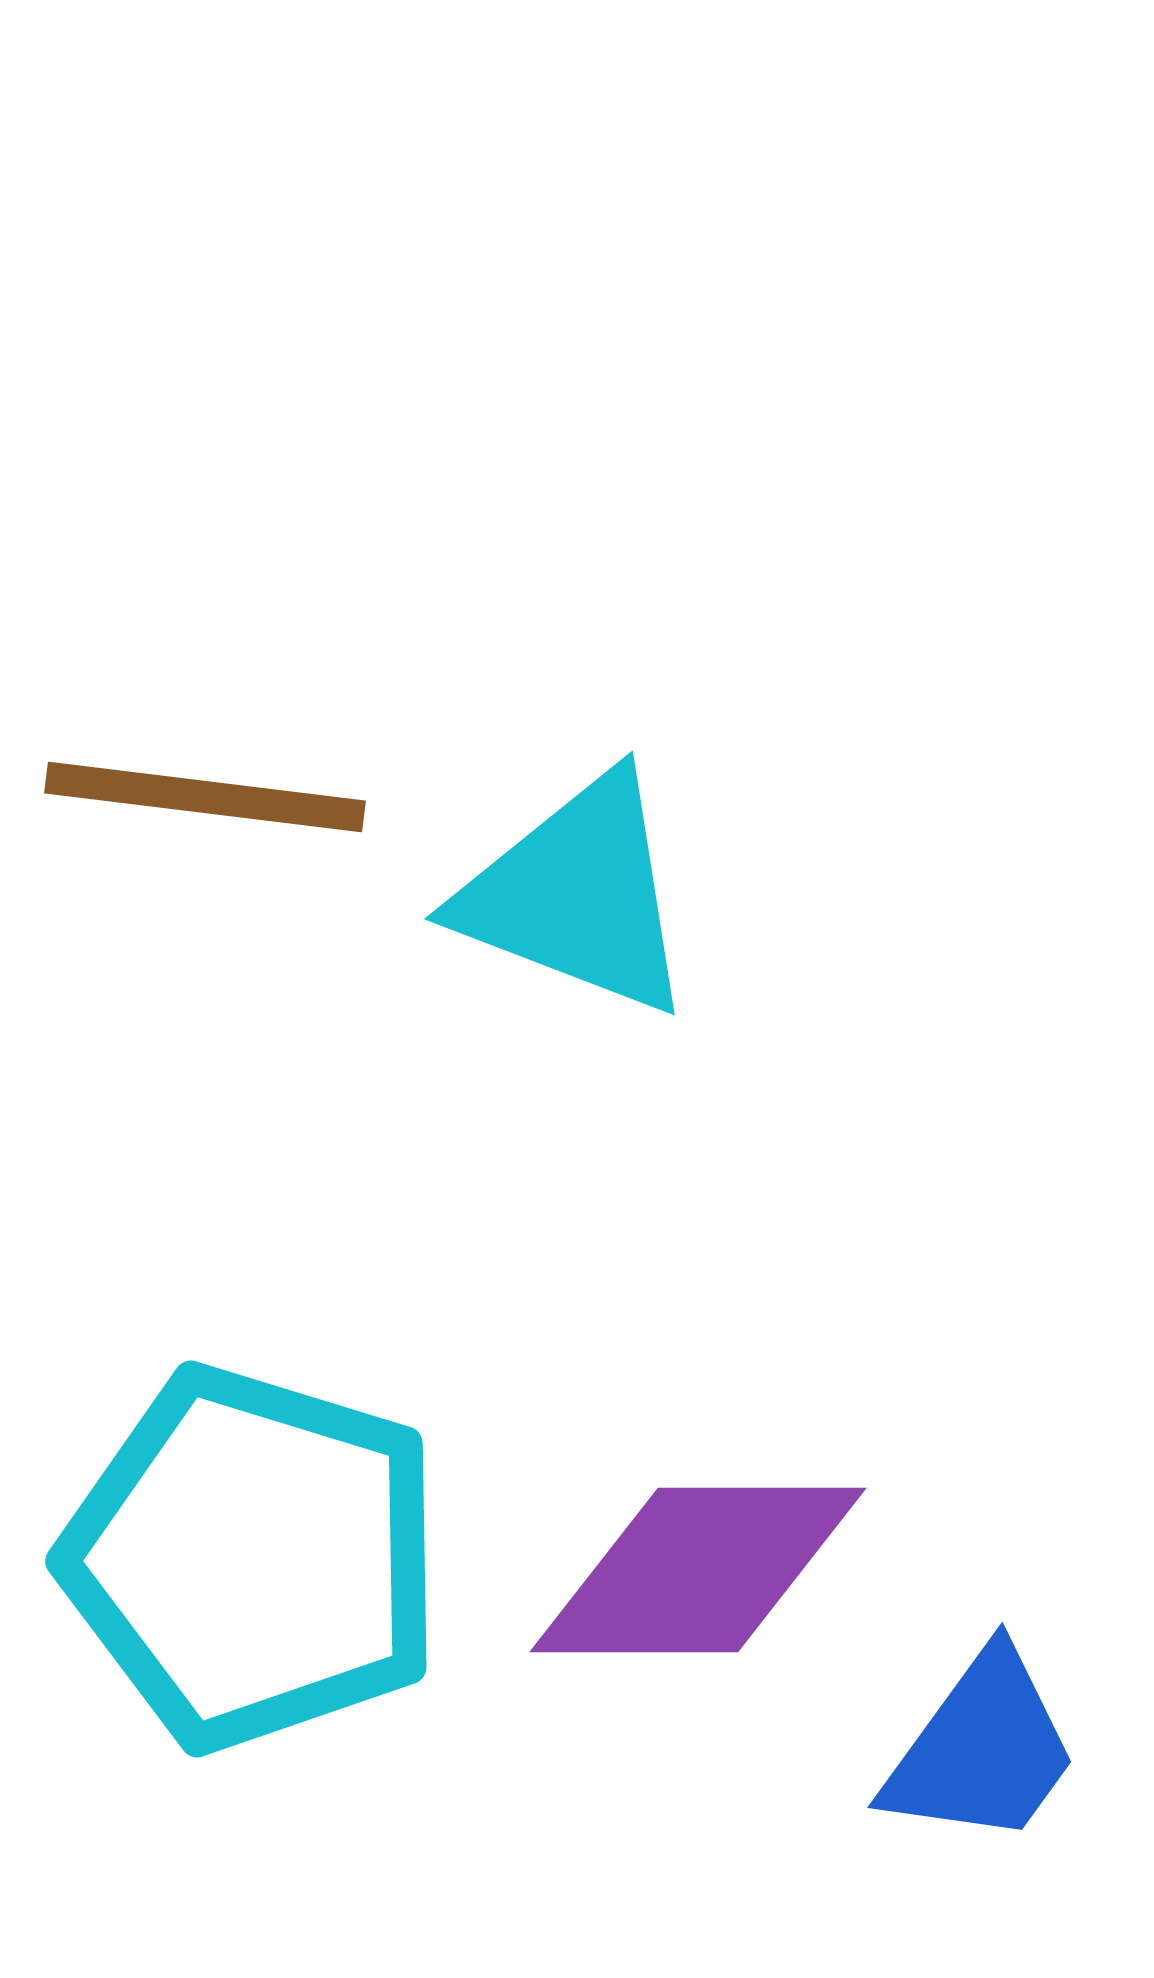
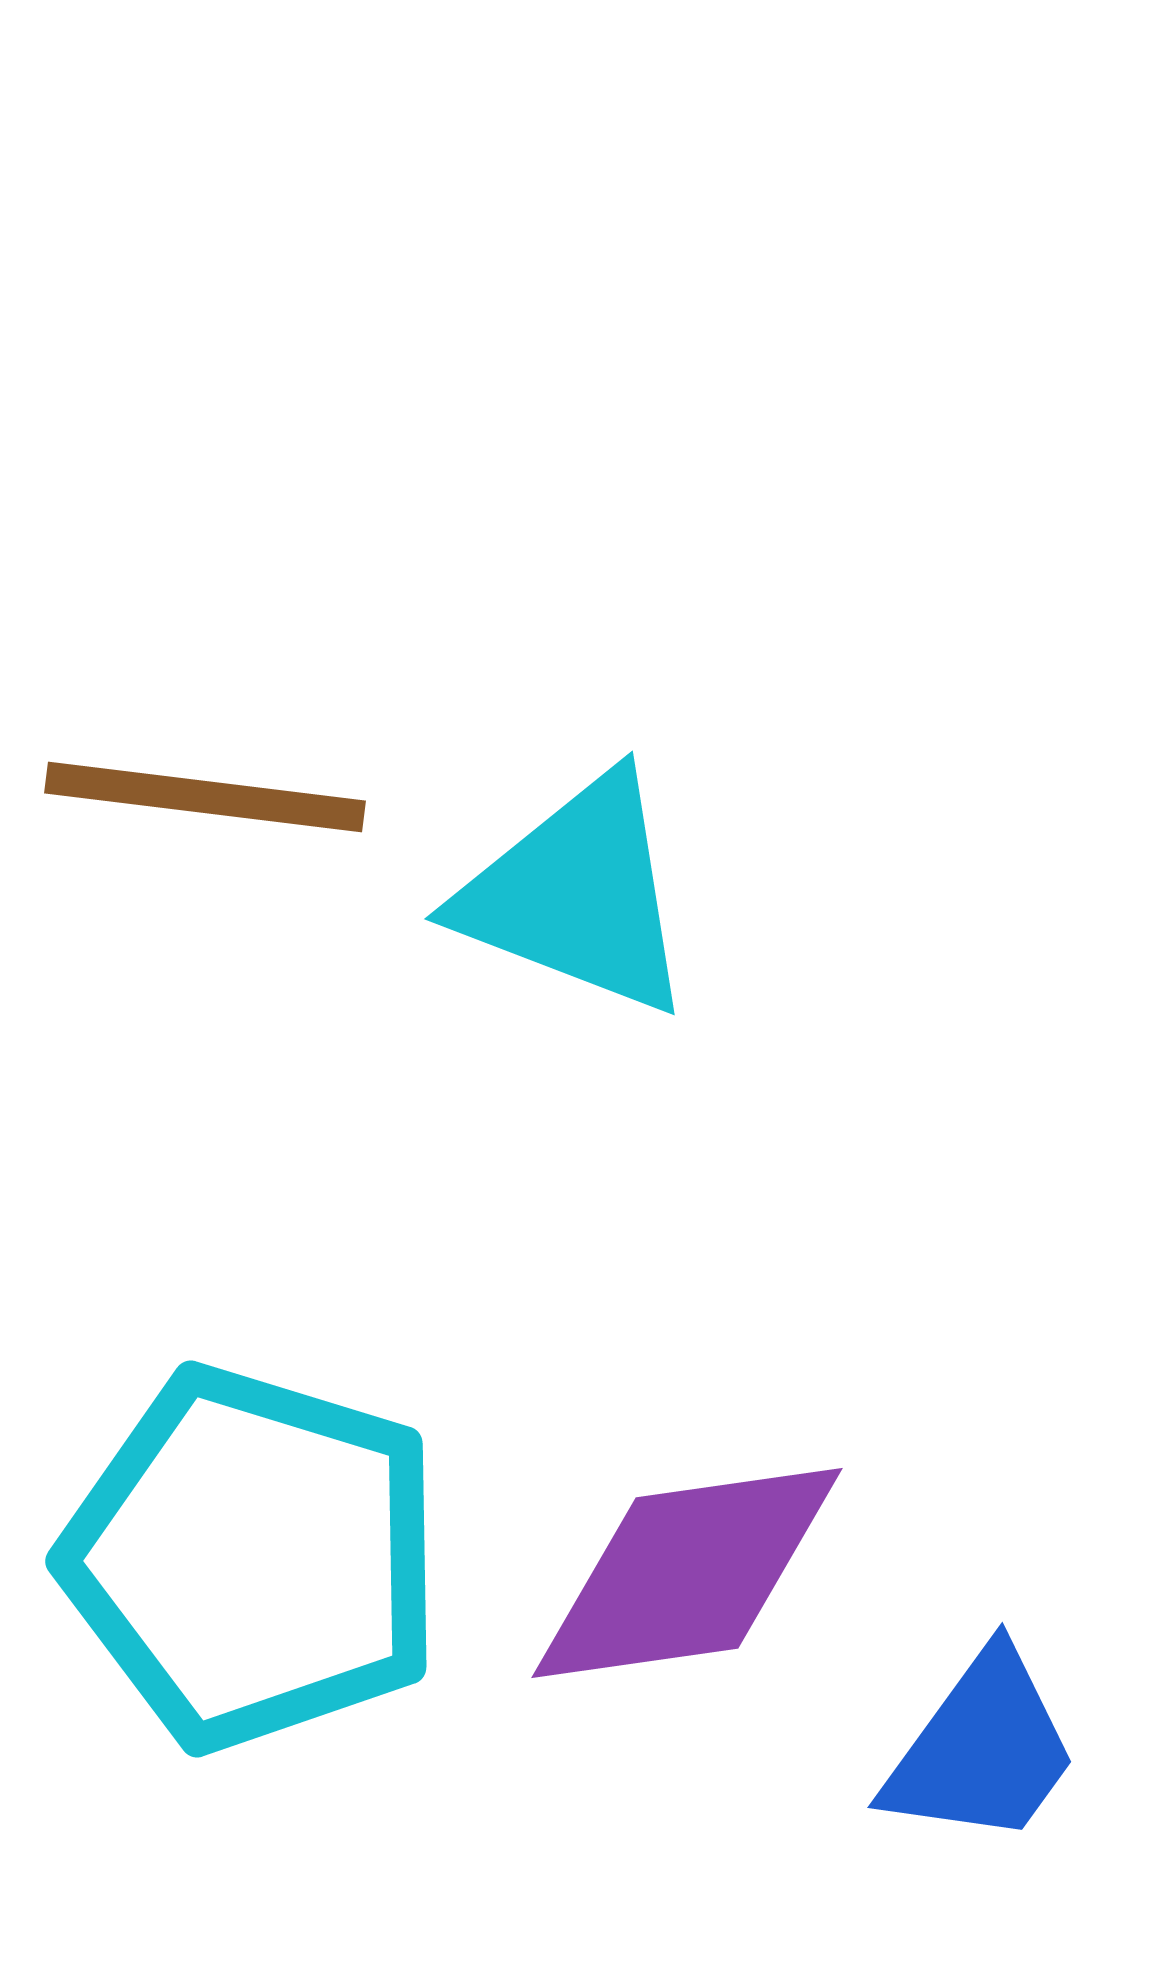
purple diamond: moved 11 px left, 3 px down; rotated 8 degrees counterclockwise
